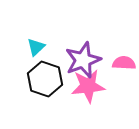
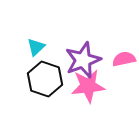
pink semicircle: moved 4 px up; rotated 15 degrees counterclockwise
